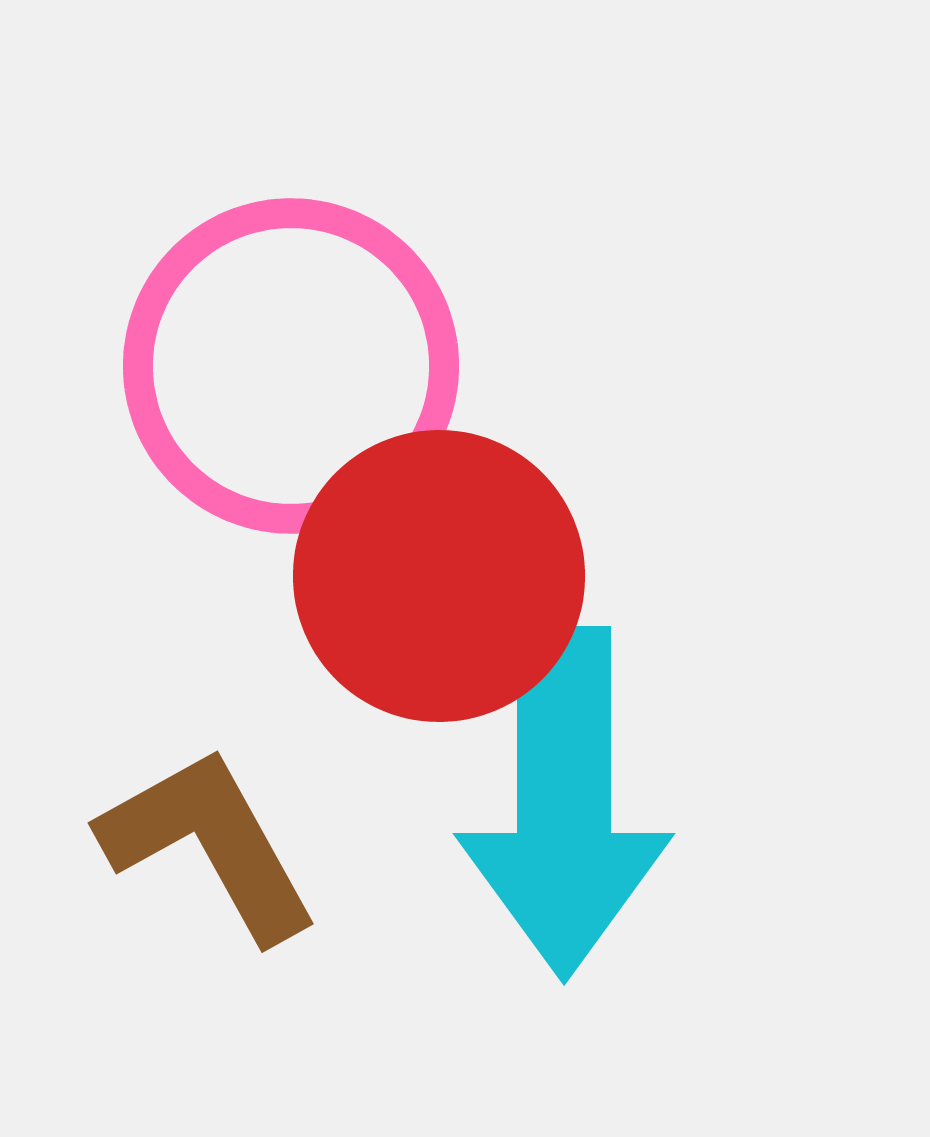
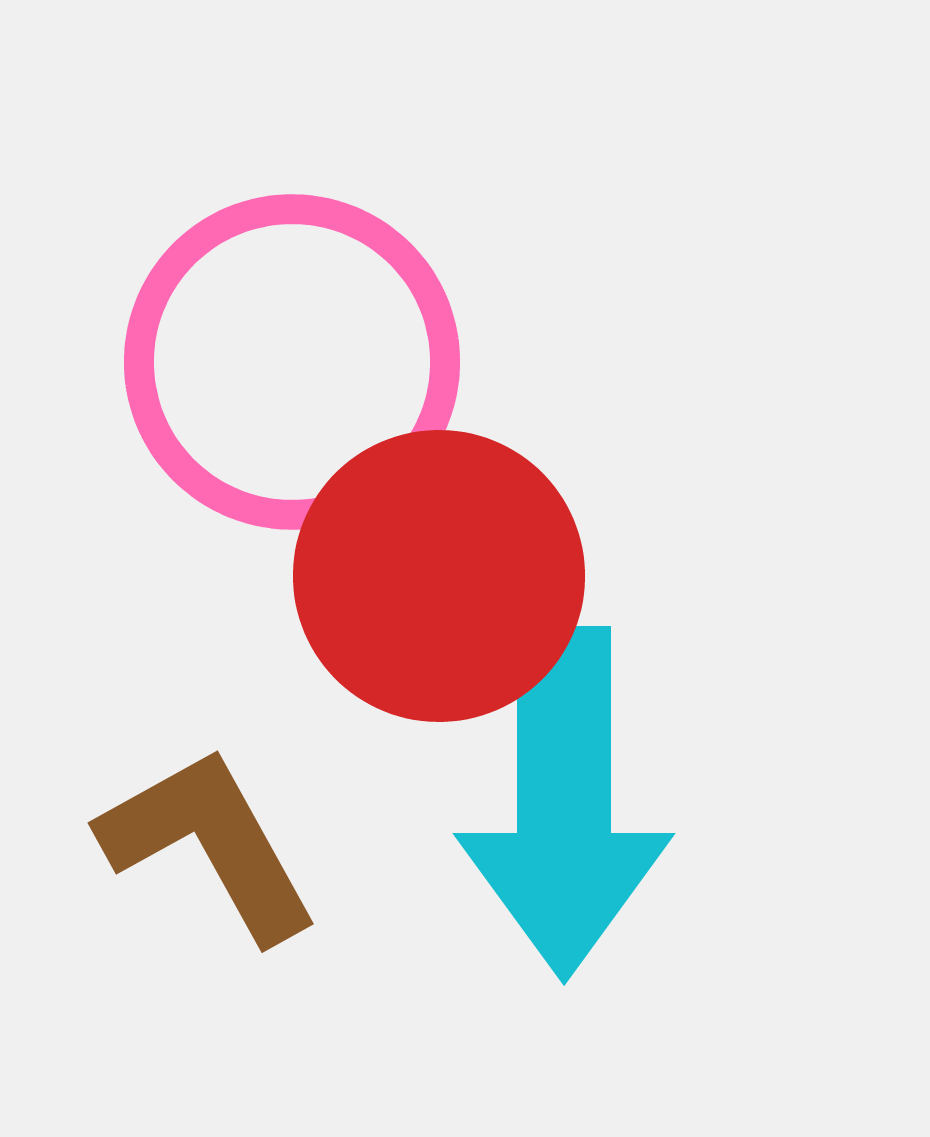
pink circle: moved 1 px right, 4 px up
